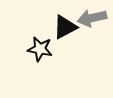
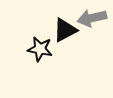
black triangle: moved 3 px down
